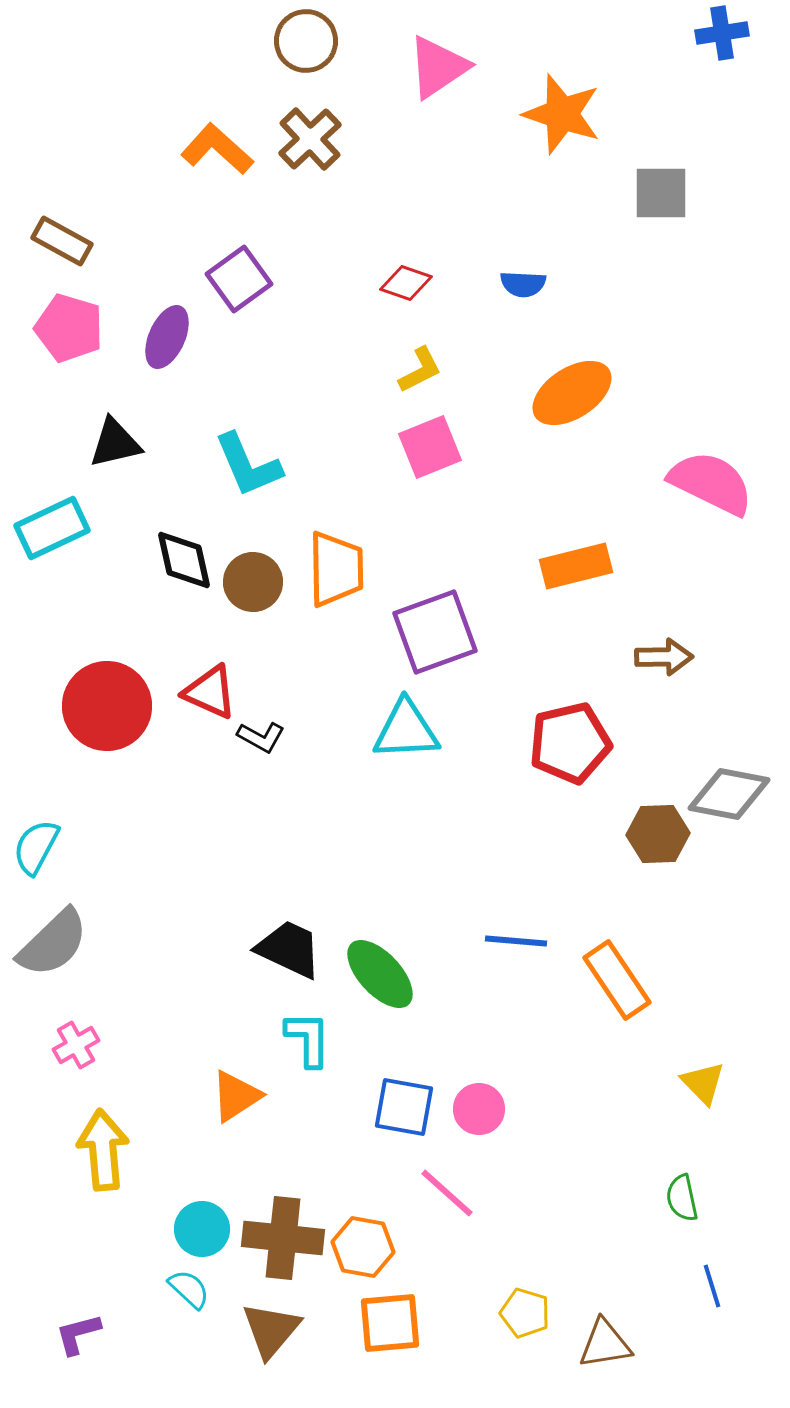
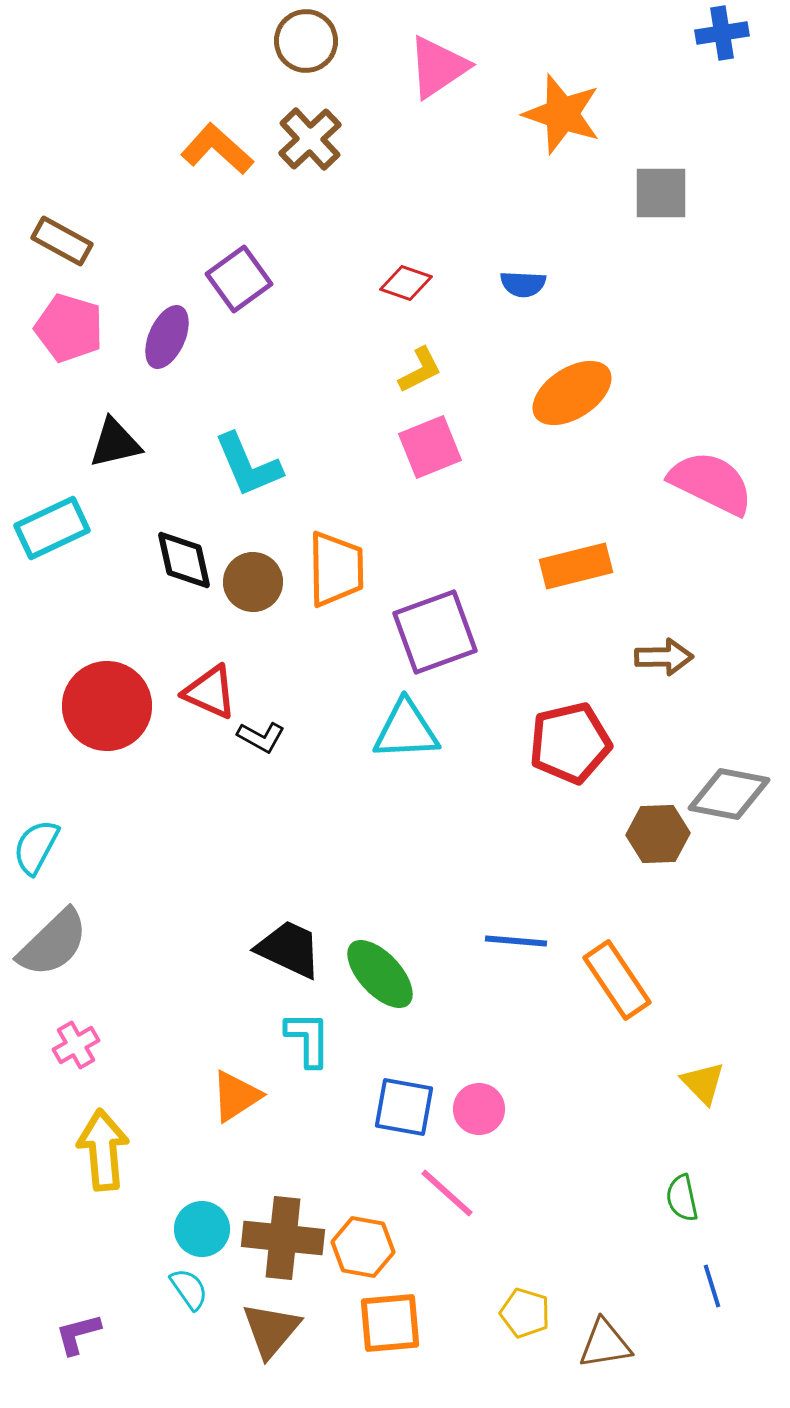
cyan semicircle at (189, 1289): rotated 12 degrees clockwise
